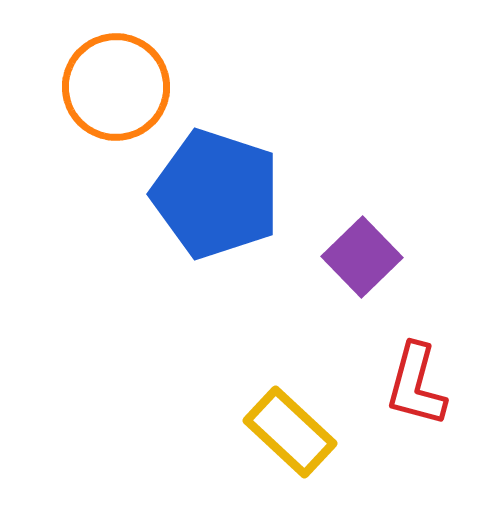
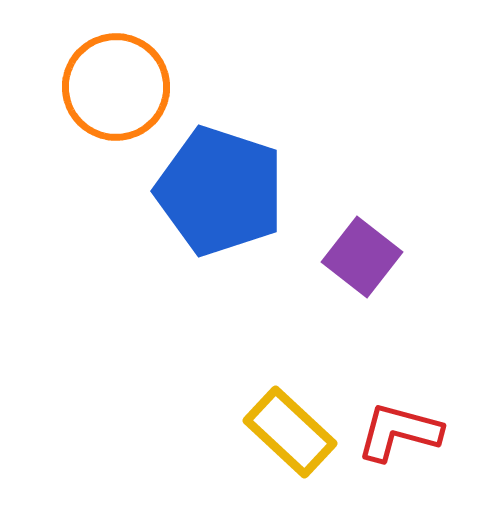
blue pentagon: moved 4 px right, 3 px up
purple square: rotated 8 degrees counterclockwise
red L-shape: moved 17 px left, 47 px down; rotated 90 degrees clockwise
